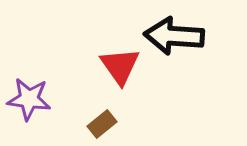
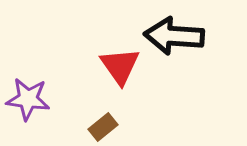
purple star: moved 1 px left
brown rectangle: moved 1 px right, 3 px down
